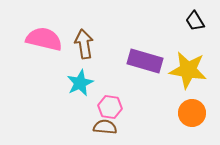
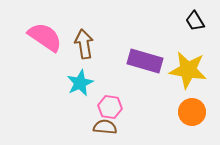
pink semicircle: moved 1 px right, 2 px up; rotated 21 degrees clockwise
orange circle: moved 1 px up
